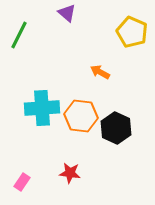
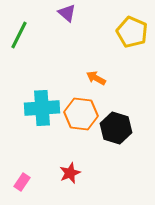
orange arrow: moved 4 px left, 6 px down
orange hexagon: moved 2 px up
black hexagon: rotated 8 degrees counterclockwise
red star: rotated 30 degrees counterclockwise
